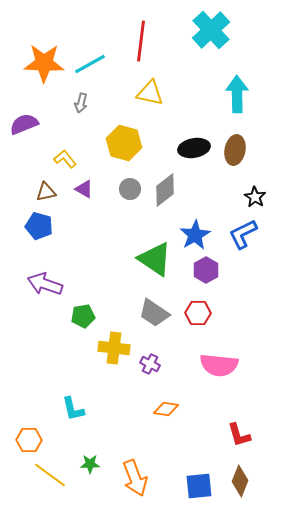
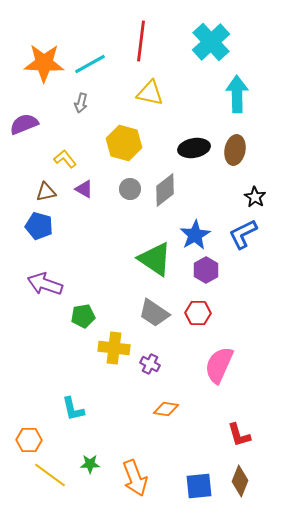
cyan cross: moved 12 px down
pink semicircle: rotated 108 degrees clockwise
